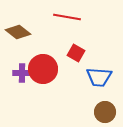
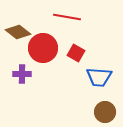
red circle: moved 21 px up
purple cross: moved 1 px down
